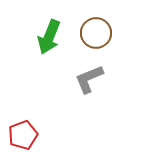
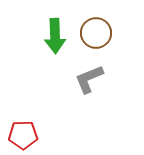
green arrow: moved 6 px right, 1 px up; rotated 24 degrees counterclockwise
red pentagon: rotated 20 degrees clockwise
